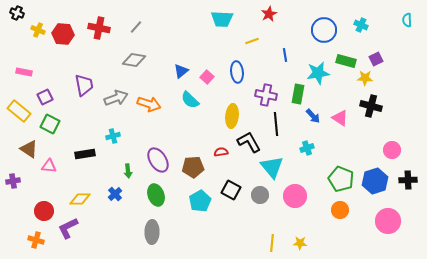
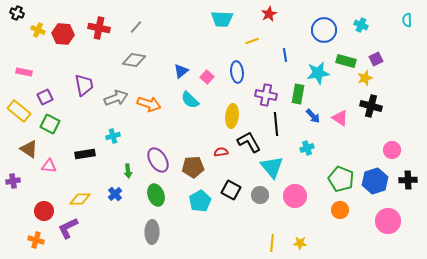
yellow star at (365, 78): rotated 21 degrees counterclockwise
